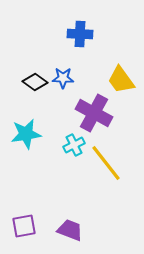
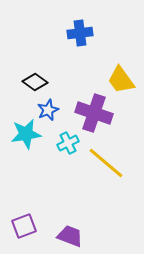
blue cross: moved 1 px up; rotated 10 degrees counterclockwise
blue star: moved 15 px left, 32 px down; rotated 25 degrees counterclockwise
purple cross: rotated 9 degrees counterclockwise
cyan cross: moved 6 px left, 2 px up
yellow line: rotated 12 degrees counterclockwise
purple square: rotated 10 degrees counterclockwise
purple trapezoid: moved 6 px down
